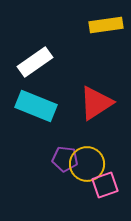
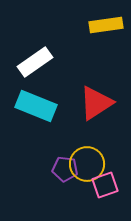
purple pentagon: moved 10 px down
